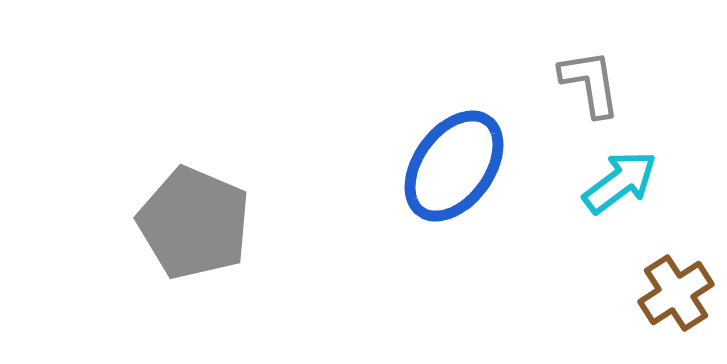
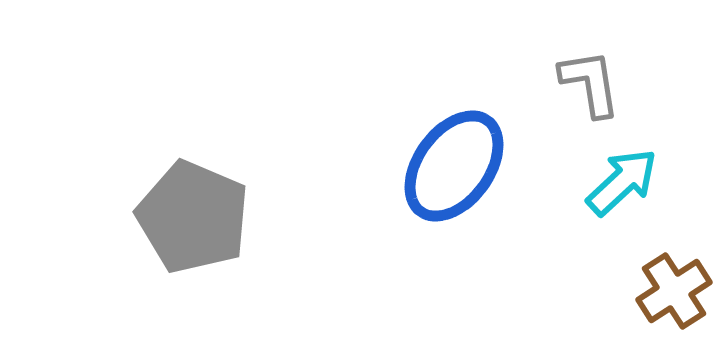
cyan arrow: moved 2 px right; rotated 6 degrees counterclockwise
gray pentagon: moved 1 px left, 6 px up
brown cross: moved 2 px left, 2 px up
